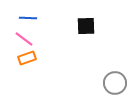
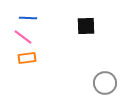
pink line: moved 1 px left, 2 px up
orange rectangle: rotated 12 degrees clockwise
gray circle: moved 10 px left
